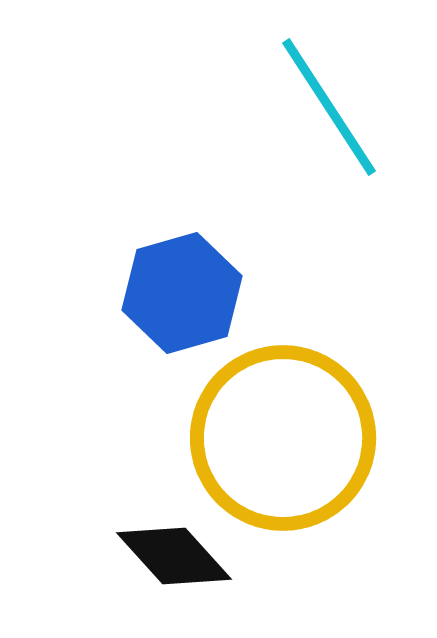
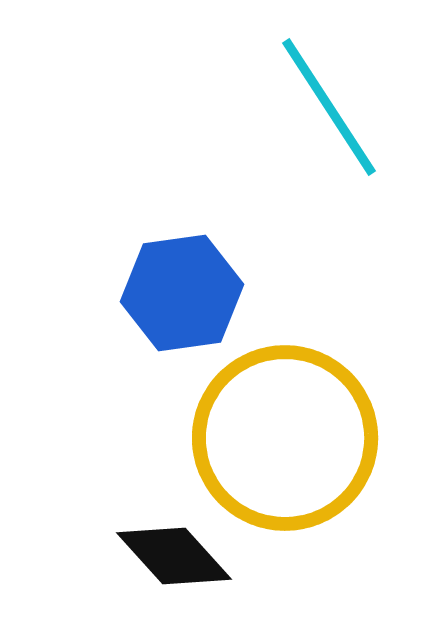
blue hexagon: rotated 8 degrees clockwise
yellow circle: moved 2 px right
